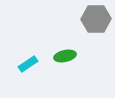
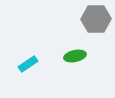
green ellipse: moved 10 px right
